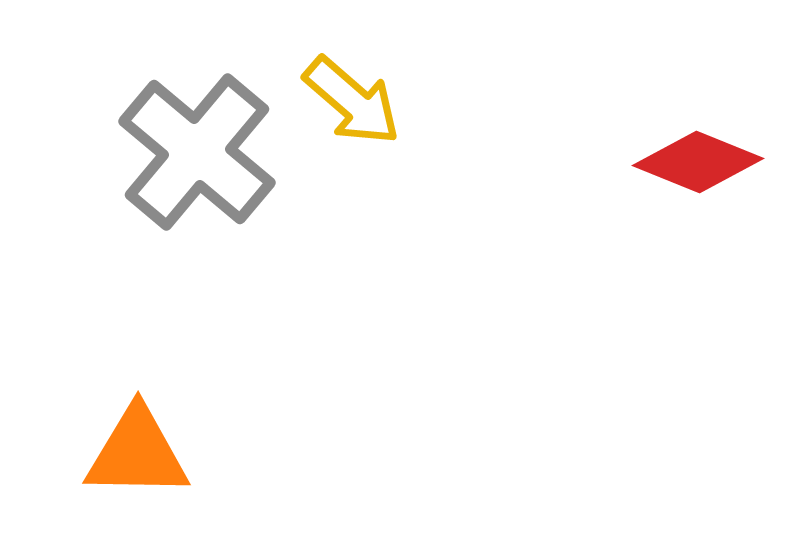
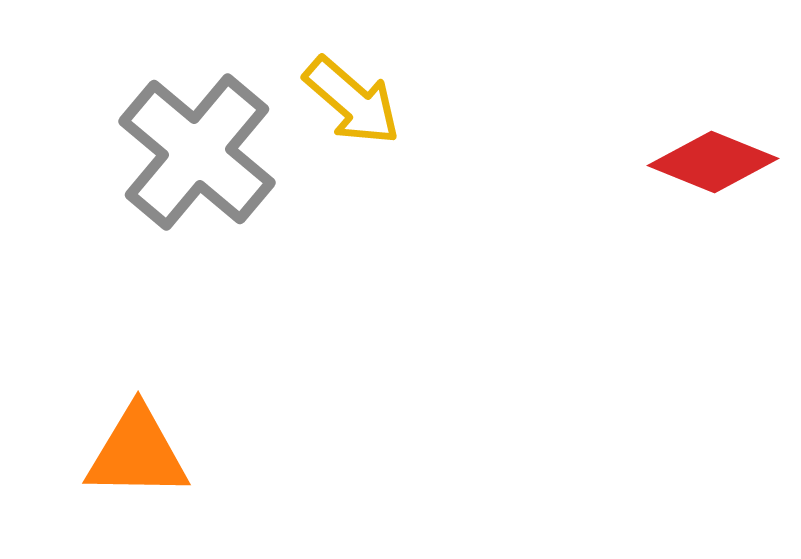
red diamond: moved 15 px right
